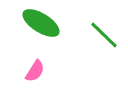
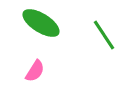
green line: rotated 12 degrees clockwise
